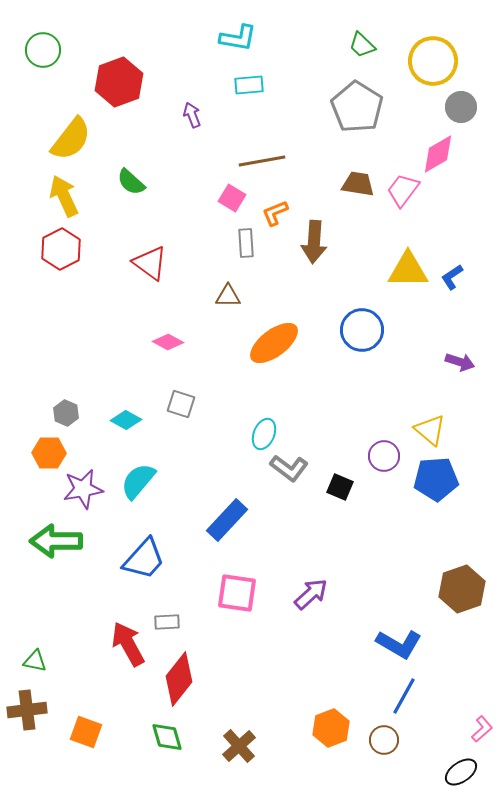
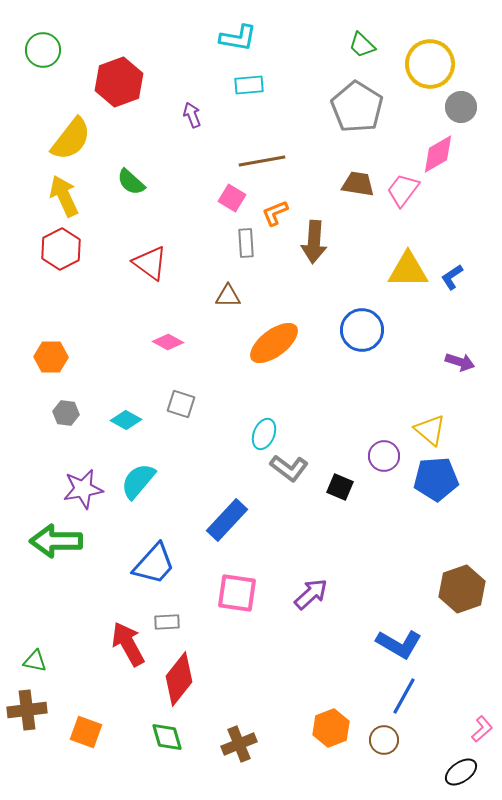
yellow circle at (433, 61): moved 3 px left, 3 px down
gray hexagon at (66, 413): rotated 15 degrees counterclockwise
orange hexagon at (49, 453): moved 2 px right, 96 px up
blue trapezoid at (144, 559): moved 10 px right, 5 px down
brown cross at (239, 746): moved 2 px up; rotated 20 degrees clockwise
